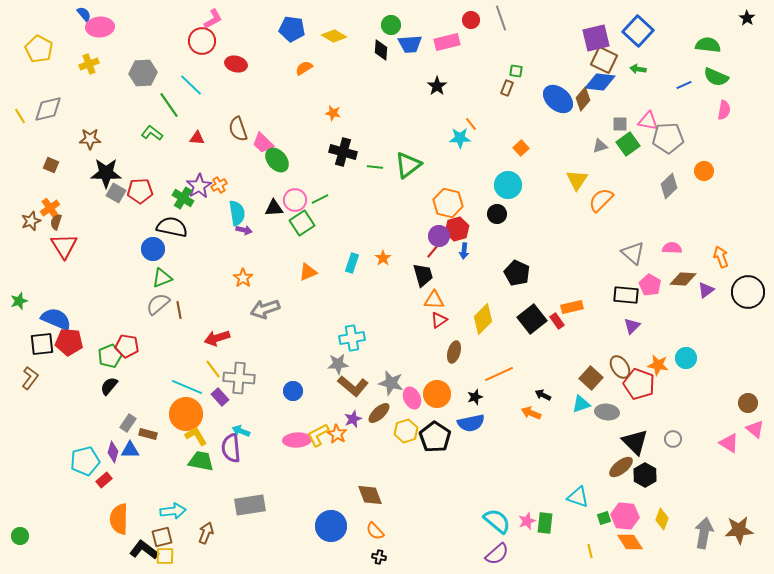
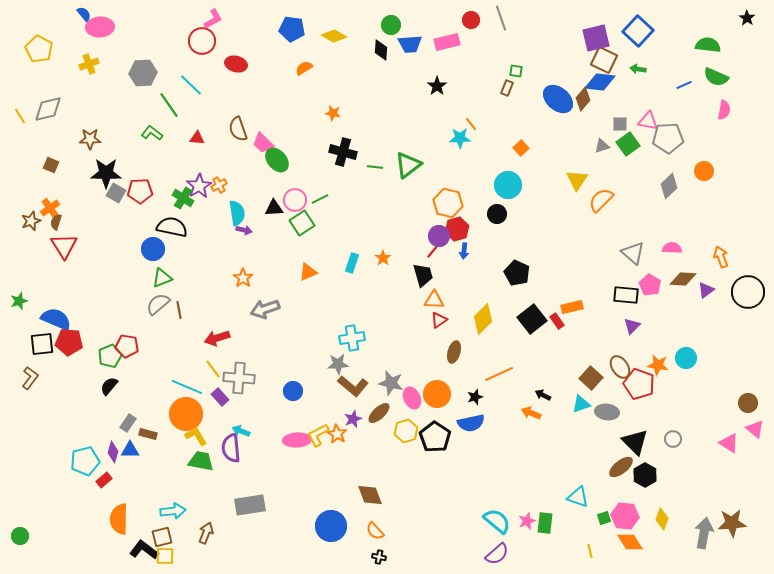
gray triangle at (600, 146): moved 2 px right
brown star at (739, 530): moved 7 px left, 7 px up
